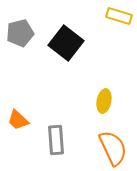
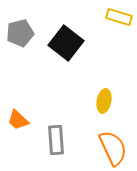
yellow rectangle: moved 1 px down
